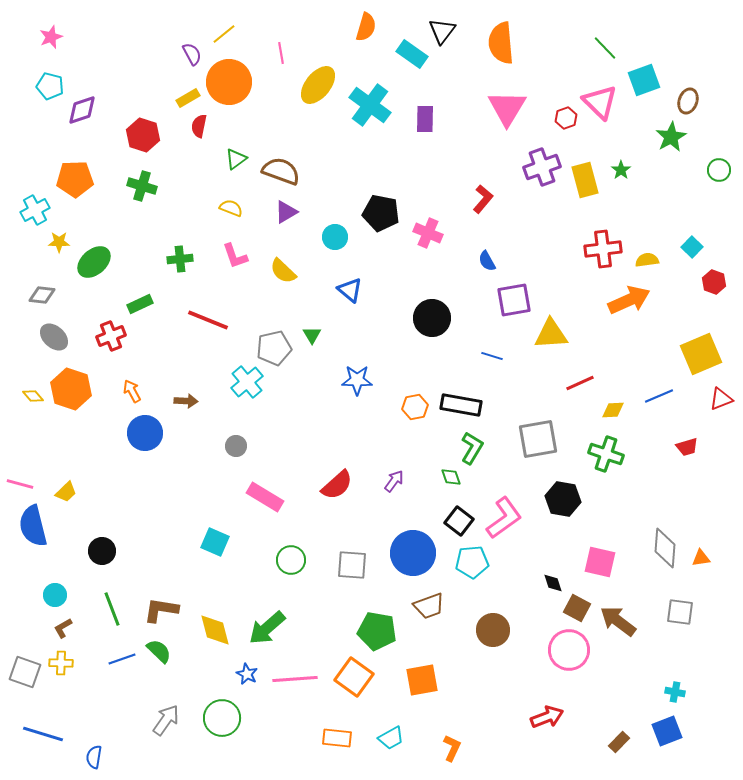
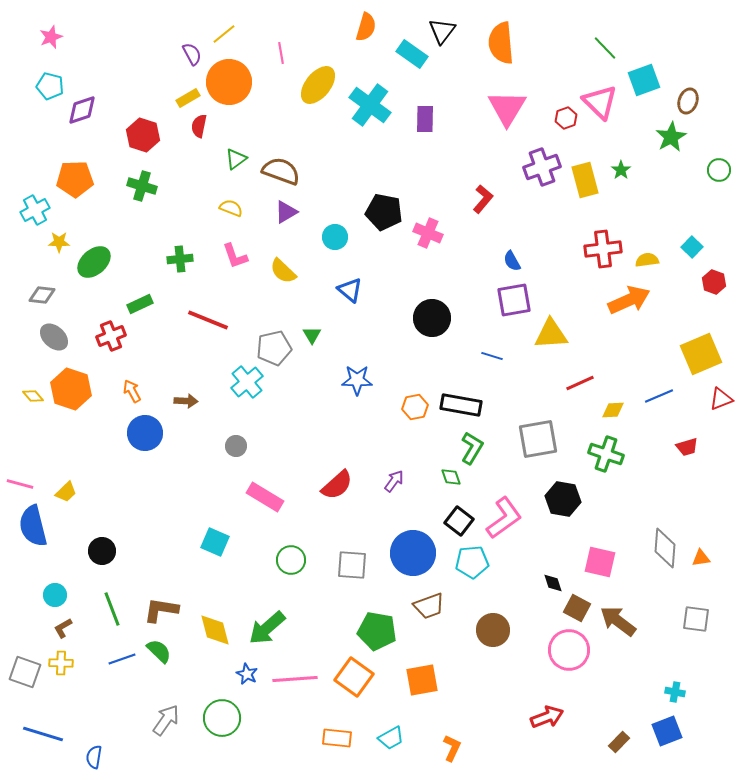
black pentagon at (381, 213): moved 3 px right, 1 px up
blue semicircle at (487, 261): moved 25 px right
gray square at (680, 612): moved 16 px right, 7 px down
